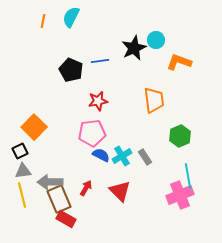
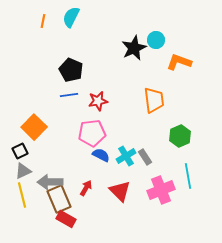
blue line: moved 31 px left, 34 px down
cyan cross: moved 4 px right
gray triangle: rotated 18 degrees counterclockwise
pink cross: moved 19 px left, 5 px up
